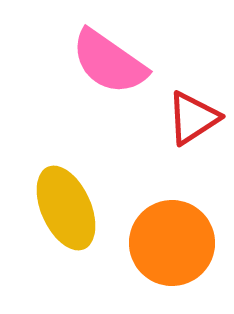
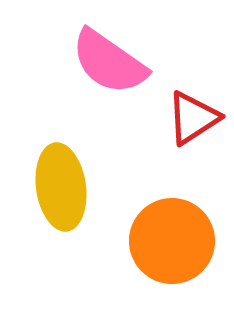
yellow ellipse: moved 5 px left, 21 px up; rotated 16 degrees clockwise
orange circle: moved 2 px up
